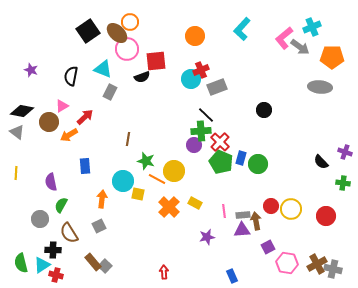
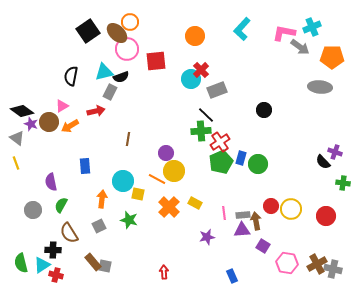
pink L-shape at (284, 38): moved 5 px up; rotated 50 degrees clockwise
cyan triangle at (103, 69): moved 1 px right, 3 px down; rotated 36 degrees counterclockwise
purple star at (31, 70): moved 54 px down
red cross at (201, 70): rotated 21 degrees counterclockwise
black semicircle at (142, 77): moved 21 px left
gray rectangle at (217, 87): moved 3 px down
black diamond at (22, 111): rotated 25 degrees clockwise
red arrow at (85, 117): moved 11 px right, 6 px up; rotated 30 degrees clockwise
gray triangle at (17, 132): moved 6 px down
orange arrow at (69, 135): moved 1 px right, 9 px up
red cross at (220, 142): rotated 12 degrees clockwise
purple circle at (194, 145): moved 28 px left, 8 px down
purple cross at (345, 152): moved 10 px left
green star at (146, 161): moved 17 px left, 59 px down
green pentagon at (221, 162): rotated 25 degrees clockwise
black semicircle at (321, 162): moved 2 px right
yellow line at (16, 173): moved 10 px up; rotated 24 degrees counterclockwise
pink line at (224, 211): moved 2 px down
gray circle at (40, 219): moved 7 px left, 9 px up
purple square at (268, 247): moved 5 px left, 1 px up; rotated 32 degrees counterclockwise
gray square at (105, 266): rotated 32 degrees counterclockwise
